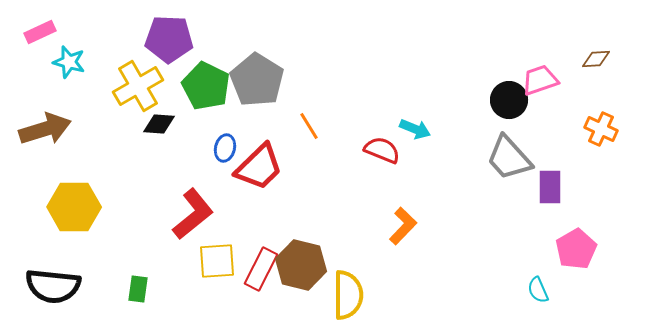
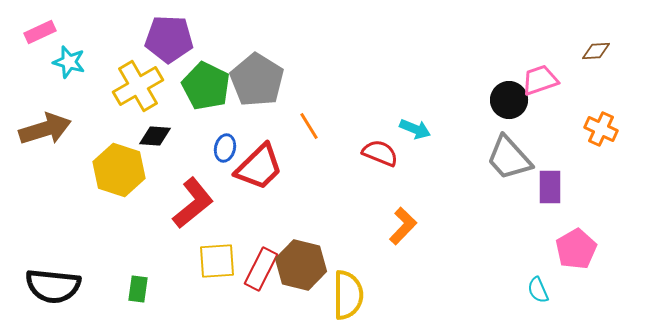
brown diamond: moved 8 px up
black diamond: moved 4 px left, 12 px down
red semicircle: moved 2 px left, 3 px down
yellow hexagon: moved 45 px right, 37 px up; rotated 18 degrees clockwise
red L-shape: moved 11 px up
